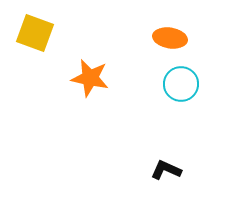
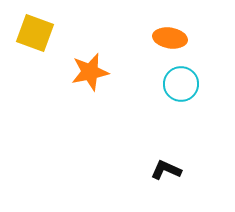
orange star: moved 6 px up; rotated 24 degrees counterclockwise
